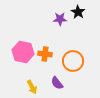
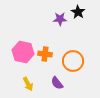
yellow arrow: moved 4 px left, 3 px up
